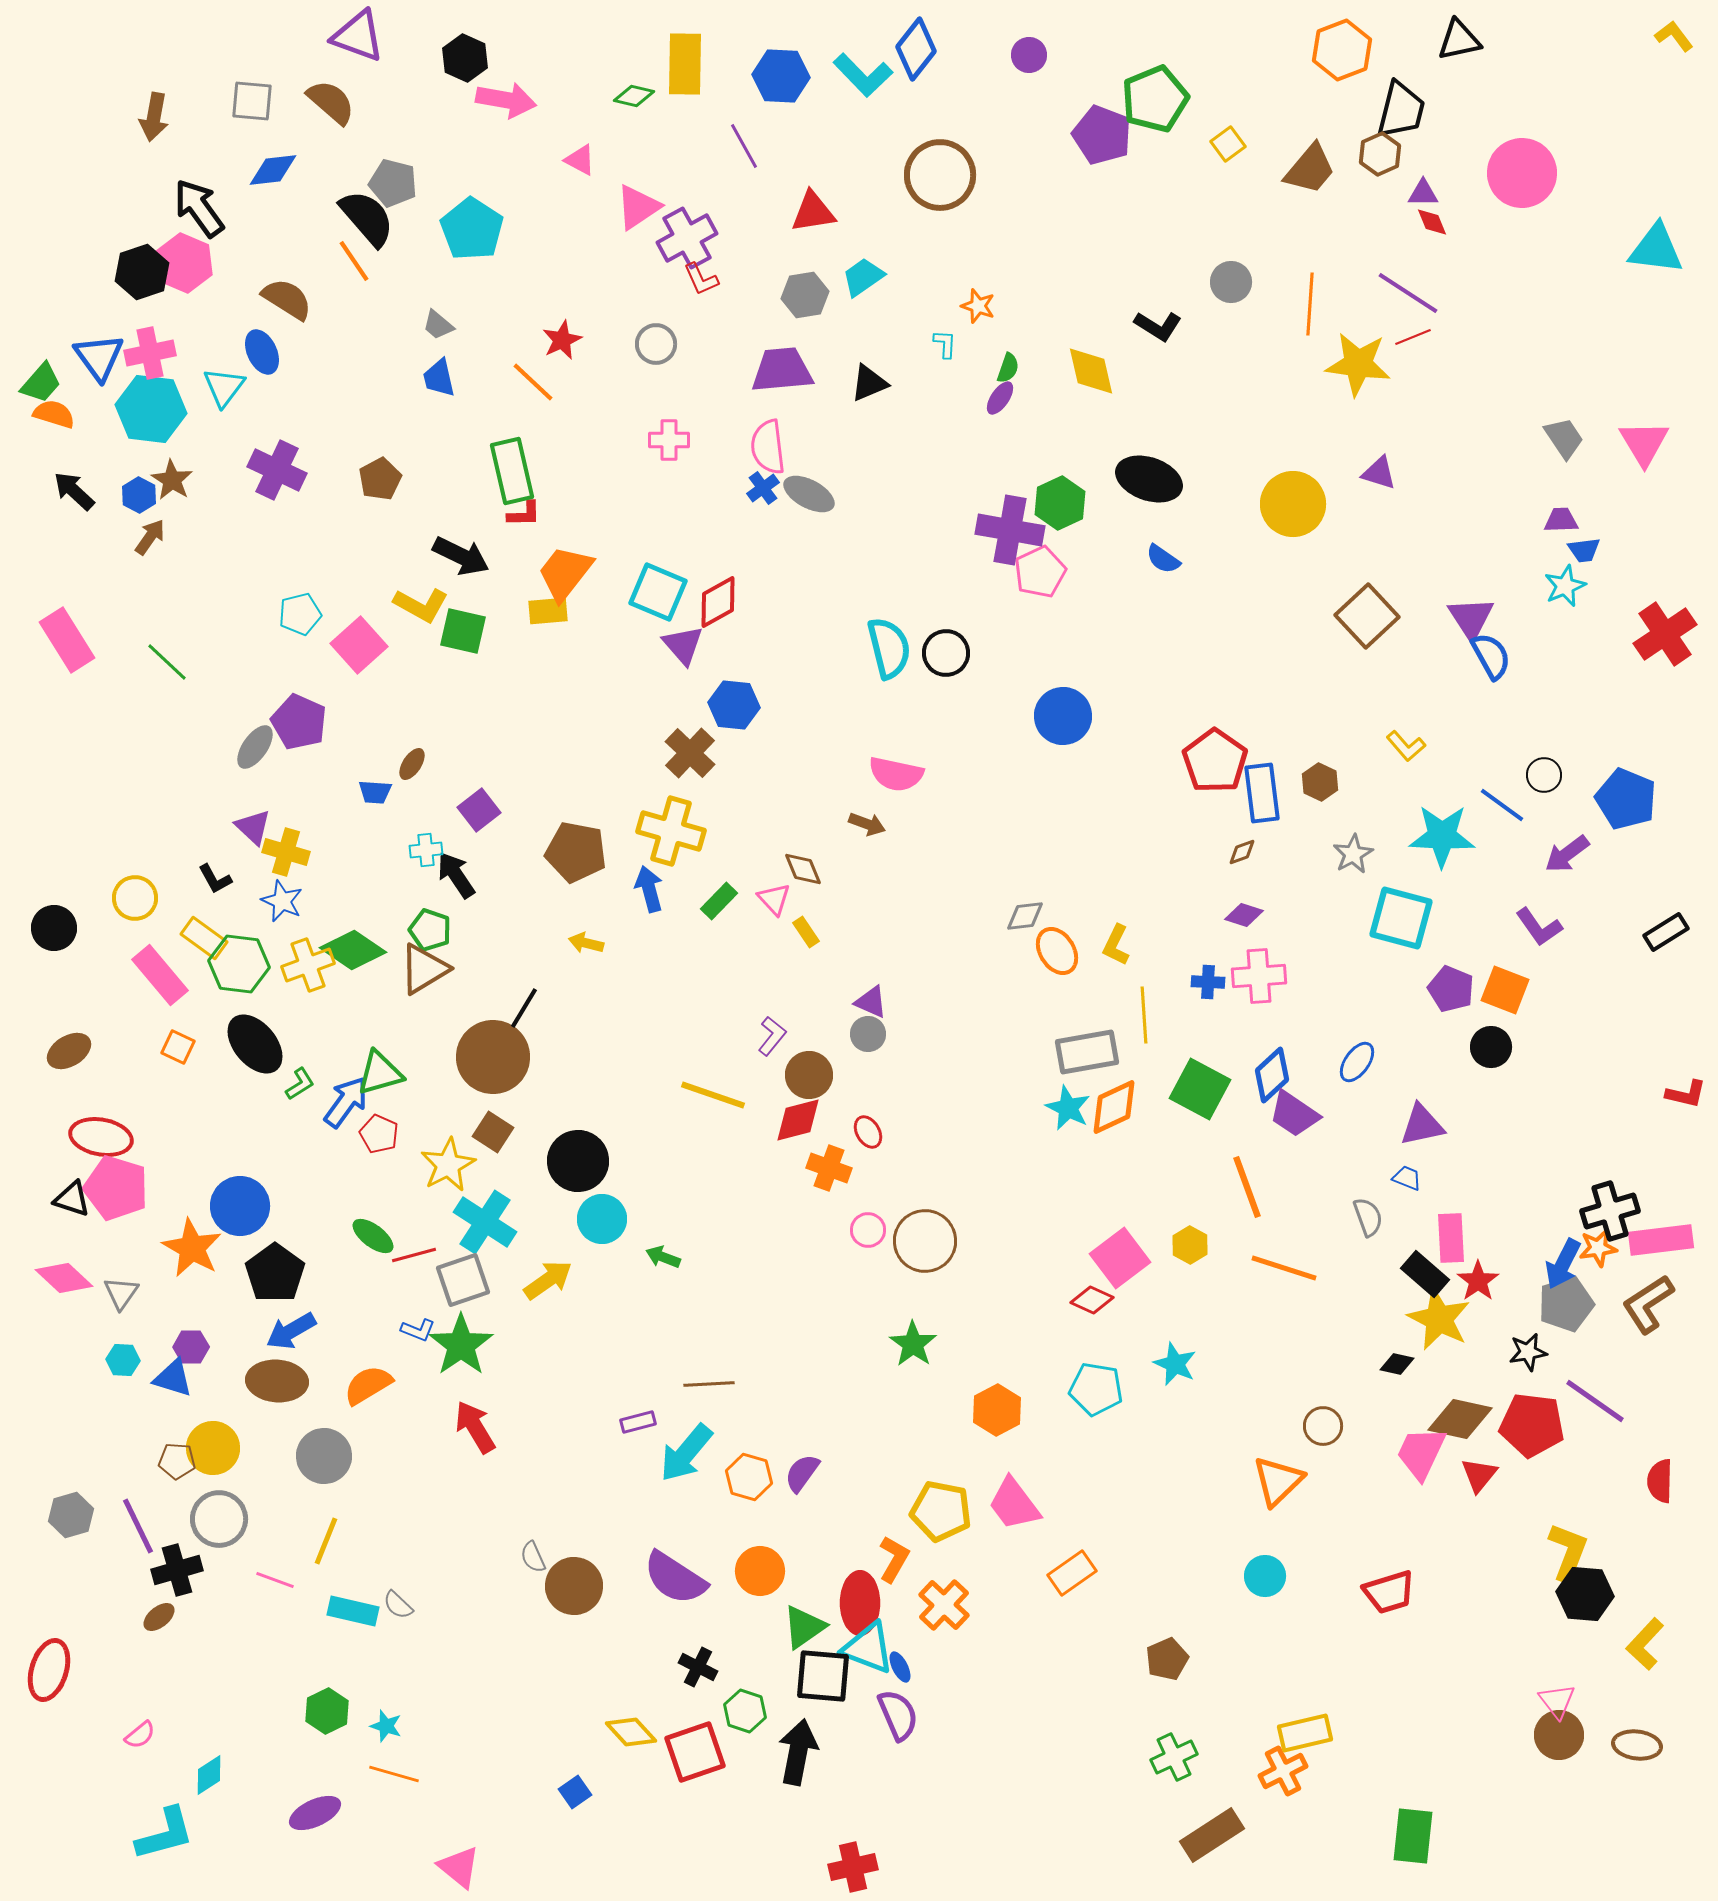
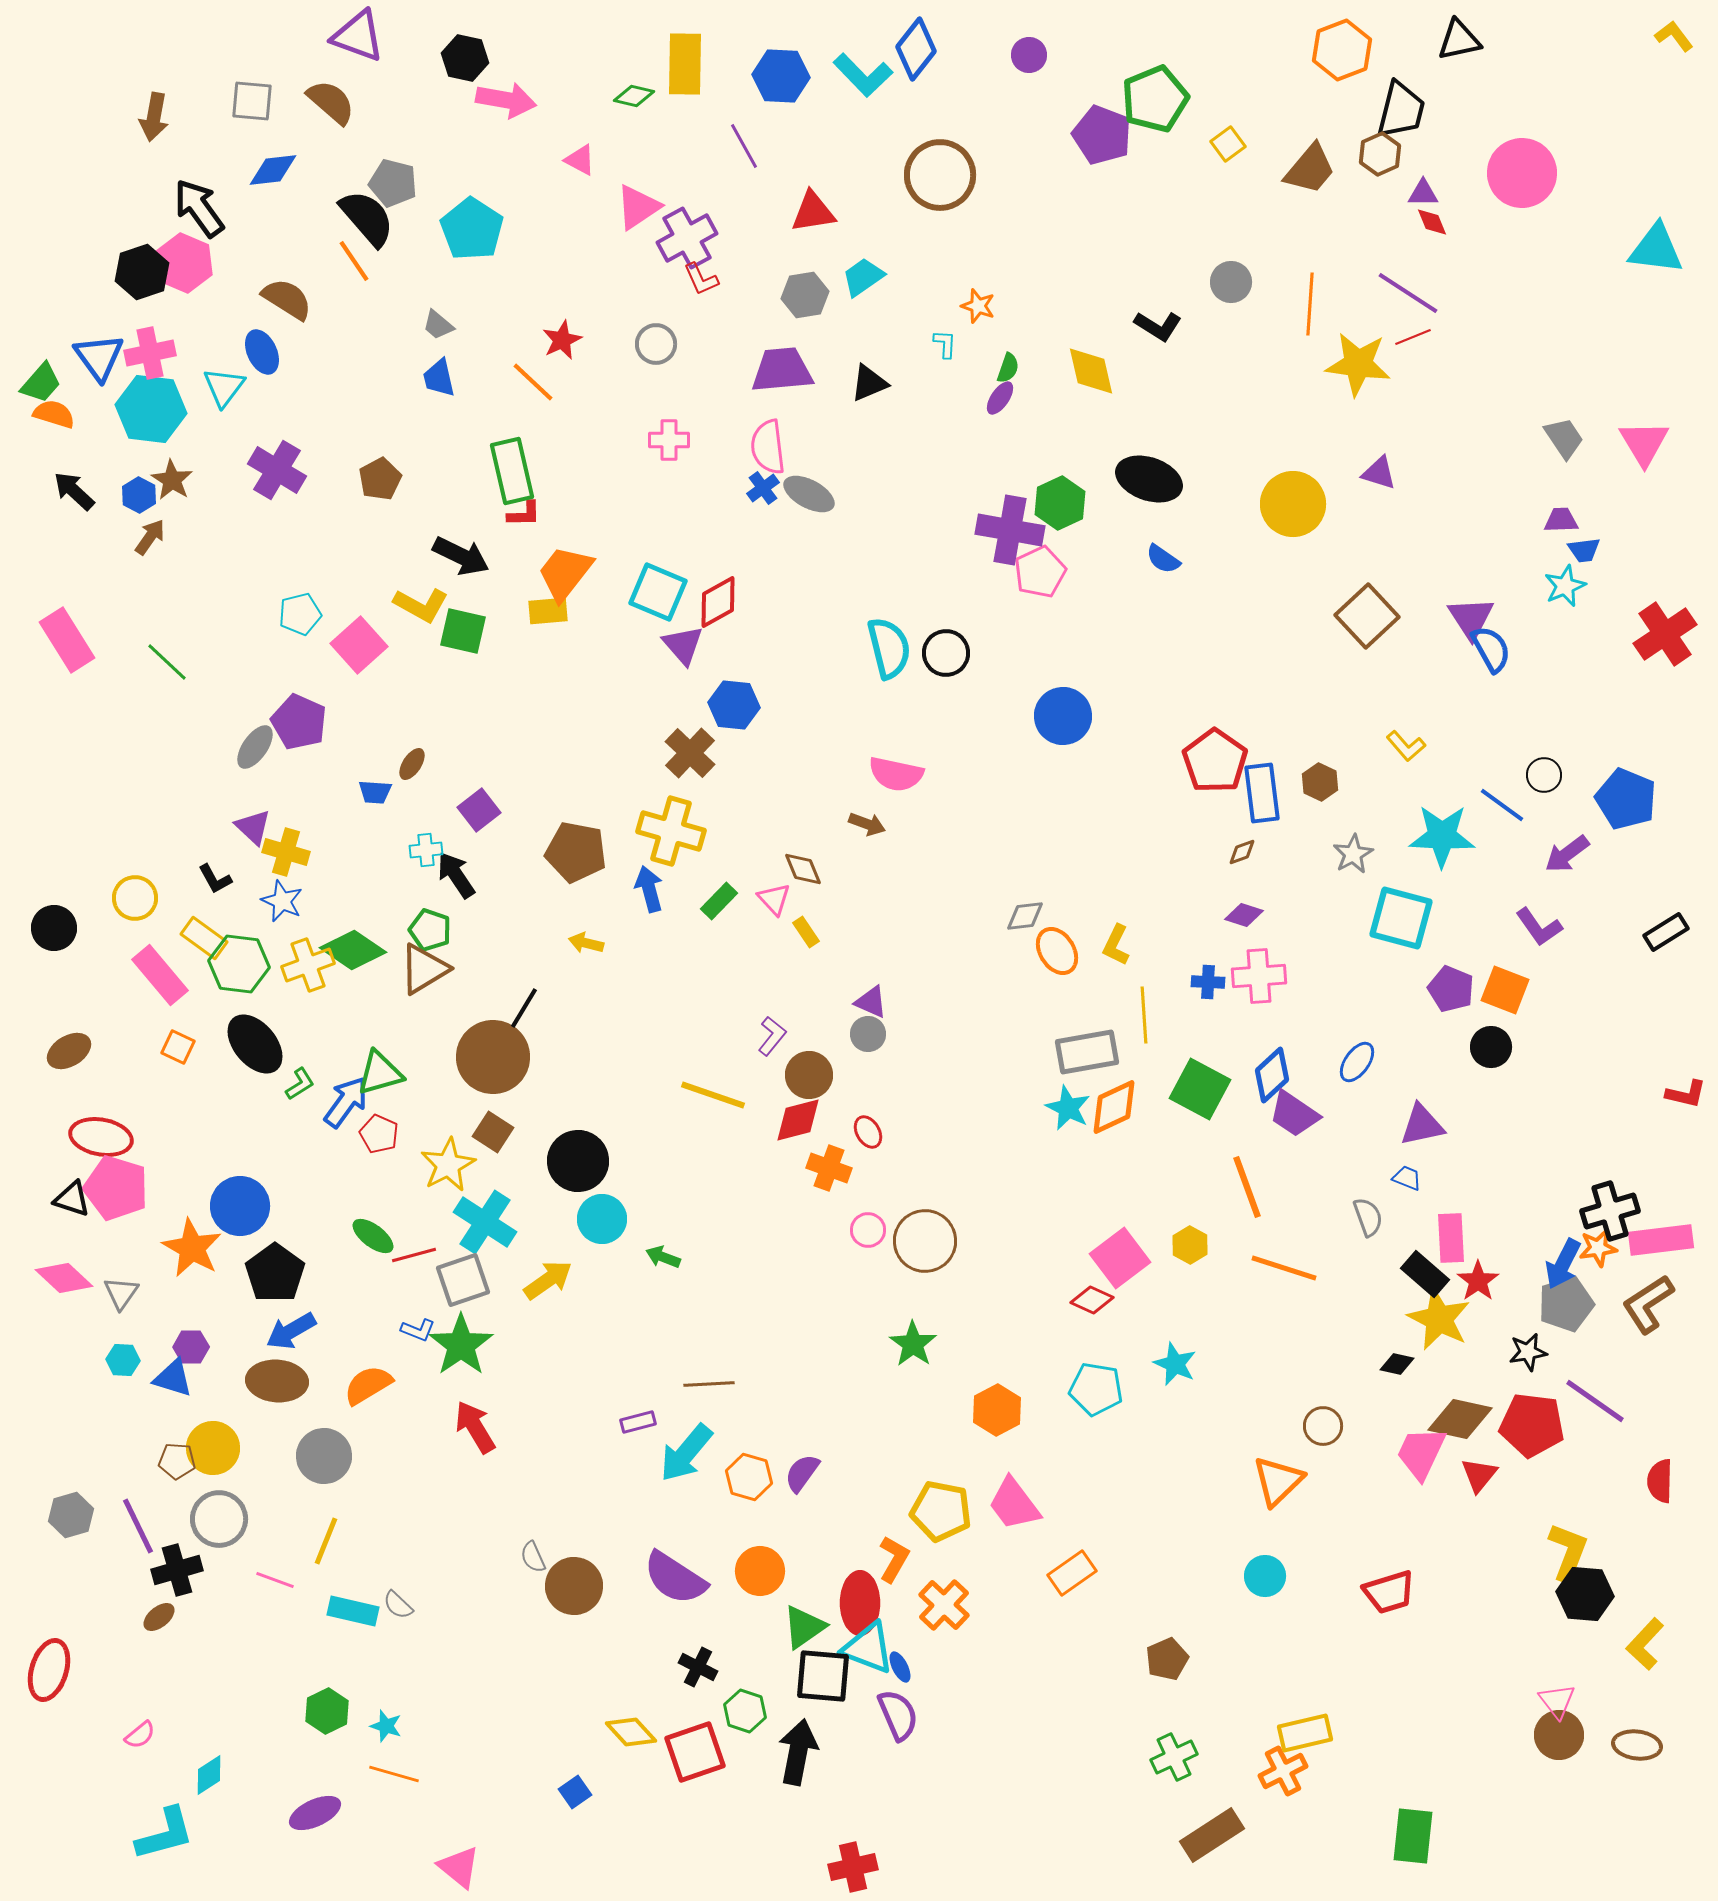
black hexagon at (465, 58): rotated 12 degrees counterclockwise
purple cross at (277, 470): rotated 6 degrees clockwise
blue semicircle at (1491, 656): moved 7 px up
